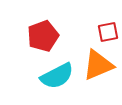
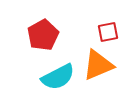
red pentagon: moved 1 px up; rotated 8 degrees counterclockwise
cyan semicircle: moved 1 px right, 1 px down
